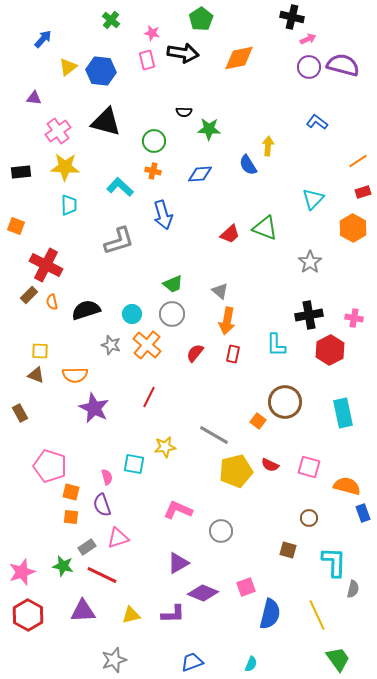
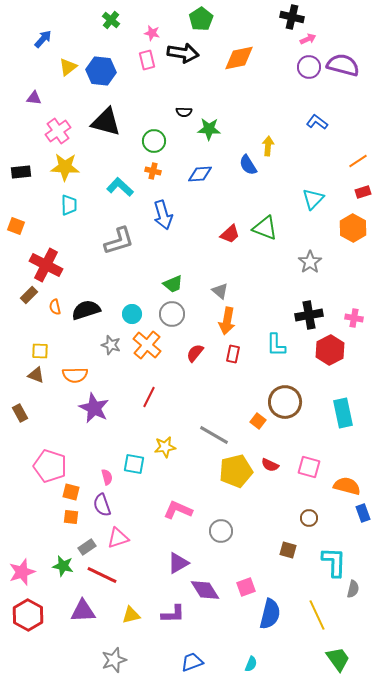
orange semicircle at (52, 302): moved 3 px right, 5 px down
purple diamond at (203, 593): moved 2 px right, 3 px up; rotated 36 degrees clockwise
